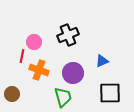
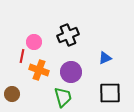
blue triangle: moved 3 px right, 3 px up
purple circle: moved 2 px left, 1 px up
